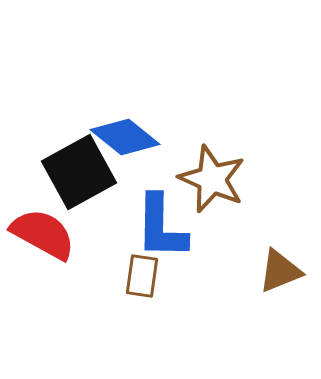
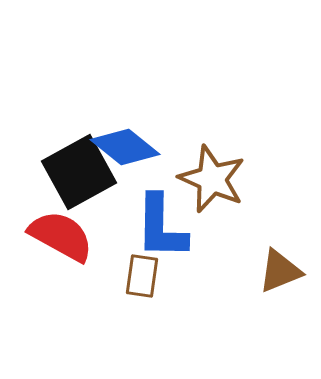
blue diamond: moved 10 px down
red semicircle: moved 18 px right, 2 px down
